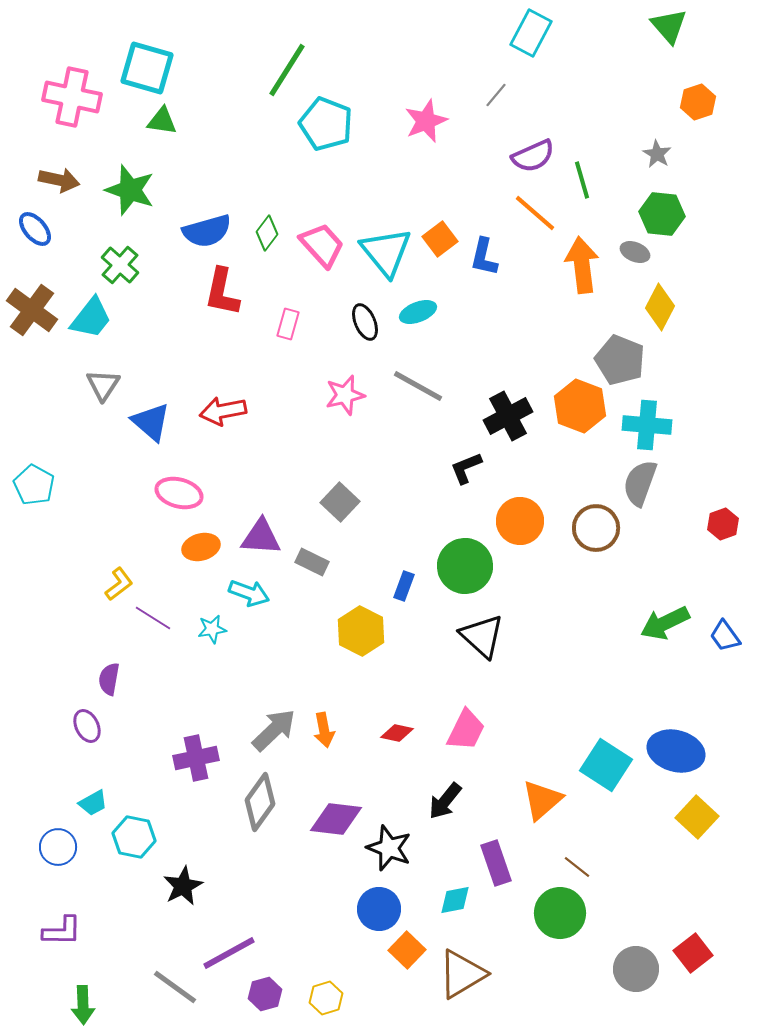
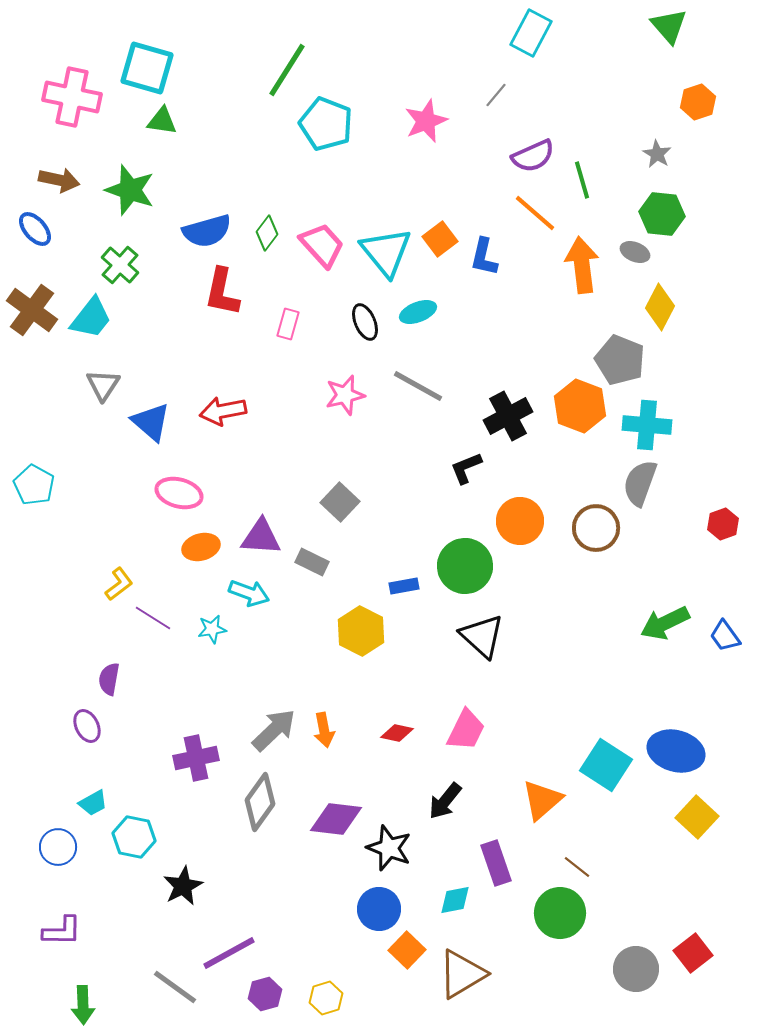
blue rectangle at (404, 586): rotated 60 degrees clockwise
